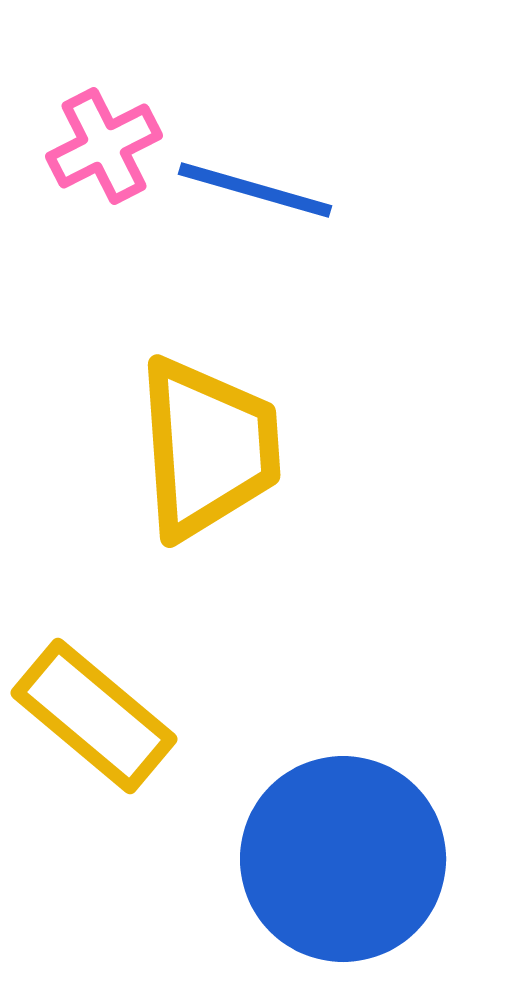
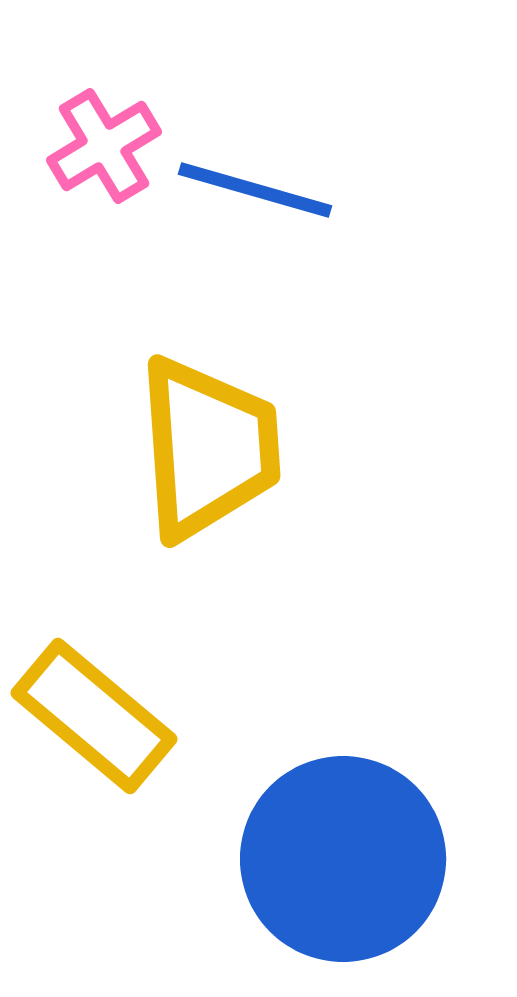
pink cross: rotated 4 degrees counterclockwise
